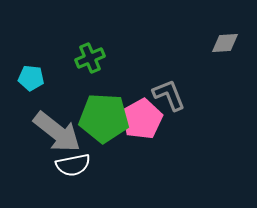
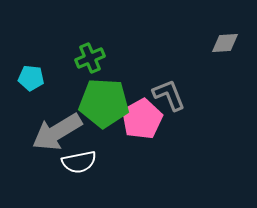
green pentagon: moved 15 px up
gray arrow: rotated 111 degrees clockwise
white semicircle: moved 6 px right, 3 px up
